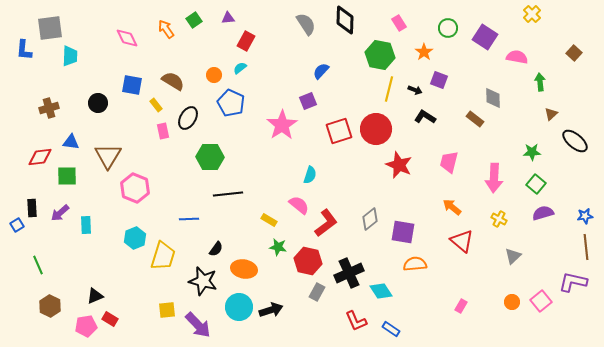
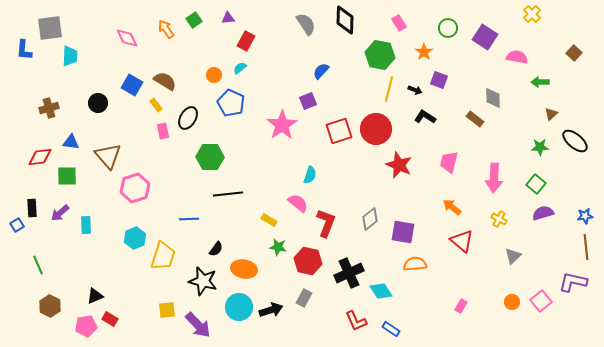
brown semicircle at (173, 81): moved 8 px left
green arrow at (540, 82): rotated 84 degrees counterclockwise
blue square at (132, 85): rotated 20 degrees clockwise
green star at (532, 152): moved 8 px right, 5 px up
brown triangle at (108, 156): rotated 12 degrees counterclockwise
pink hexagon at (135, 188): rotated 20 degrees clockwise
pink semicircle at (299, 205): moved 1 px left, 2 px up
red L-shape at (326, 223): rotated 32 degrees counterclockwise
gray rectangle at (317, 292): moved 13 px left, 6 px down
